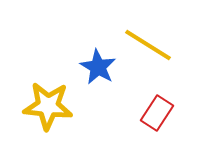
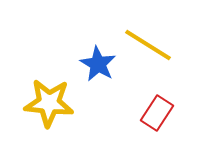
blue star: moved 3 px up
yellow star: moved 1 px right, 3 px up
